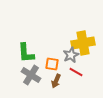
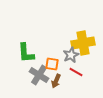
gray cross: moved 8 px right
